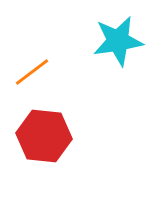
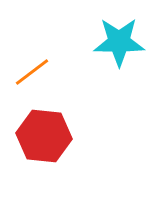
cyan star: moved 1 px right, 1 px down; rotated 9 degrees clockwise
